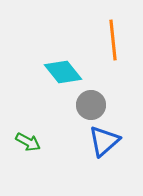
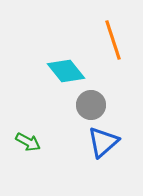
orange line: rotated 12 degrees counterclockwise
cyan diamond: moved 3 px right, 1 px up
blue triangle: moved 1 px left, 1 px down
